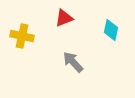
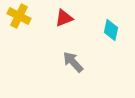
yellow cross: moved 3 px left, 20 px up; rotated 15 degrees clockwise
